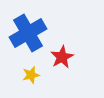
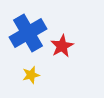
red star: moved 11 px up
